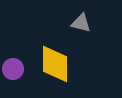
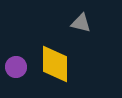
purple circle: moved 3 px right, 2 px up
